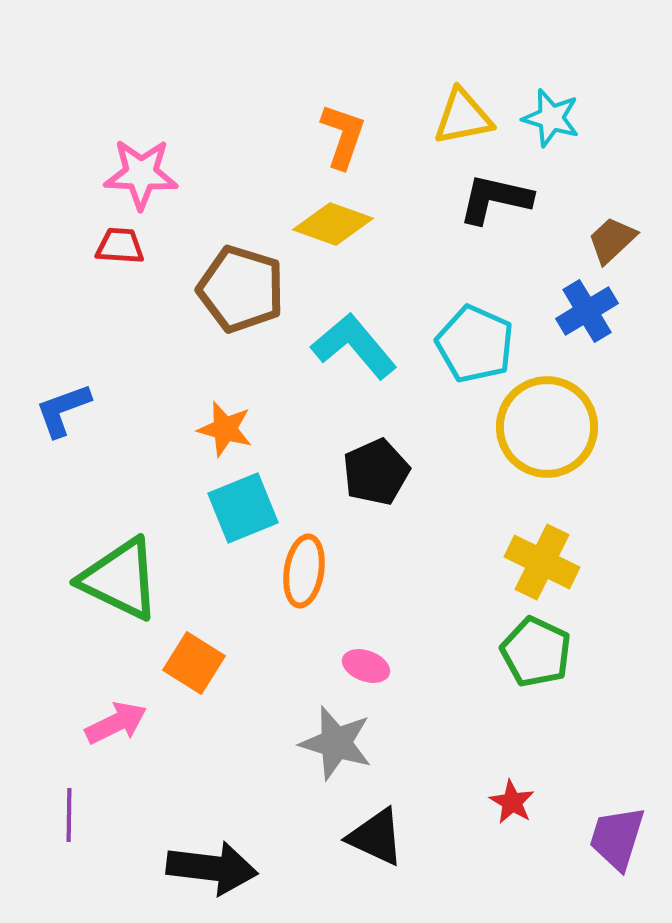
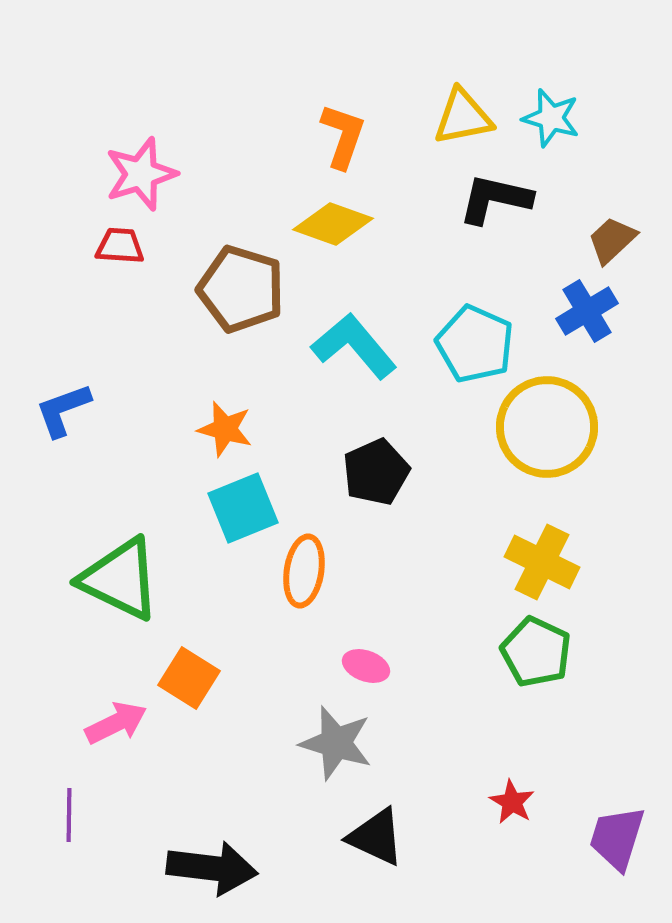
pink star: rotated 20 degrees counterclockwise
orange square: moved 5 px left, 15 px down
